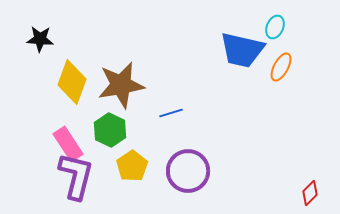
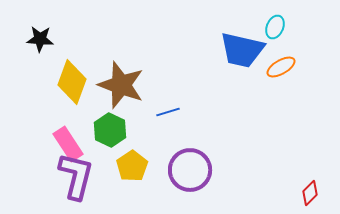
orange ellipse: rotated 32 degrees clockwise
brown star: rotated 30 degrees clockwise
blue line: moved 3 px left, 1 px up
purple circle: moved 2 px right, 1 px up
